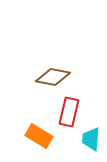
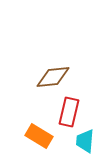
brown diamond: rotated 16 degrees counterclockwise
cyan trapezoid: moved 6 px left, 2 px down
